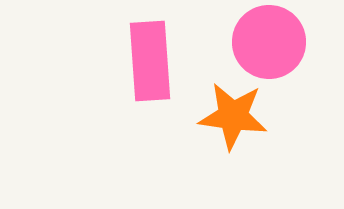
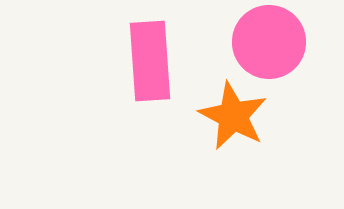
orange star: rotated 20 degrees clockwise
